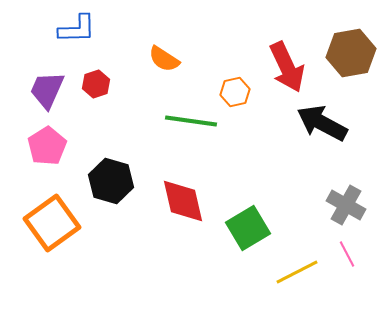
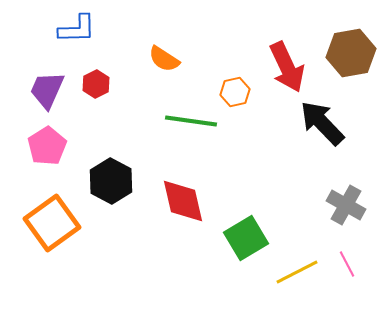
red hexagon: rotated 8 degrees counterclockwise
black arrow: rotated 18 degrees clockwise
black hexagon: rotated 12 degrees clockwise
green square: moved 2 px left, 10 px down
pink line: moved 10 px down
